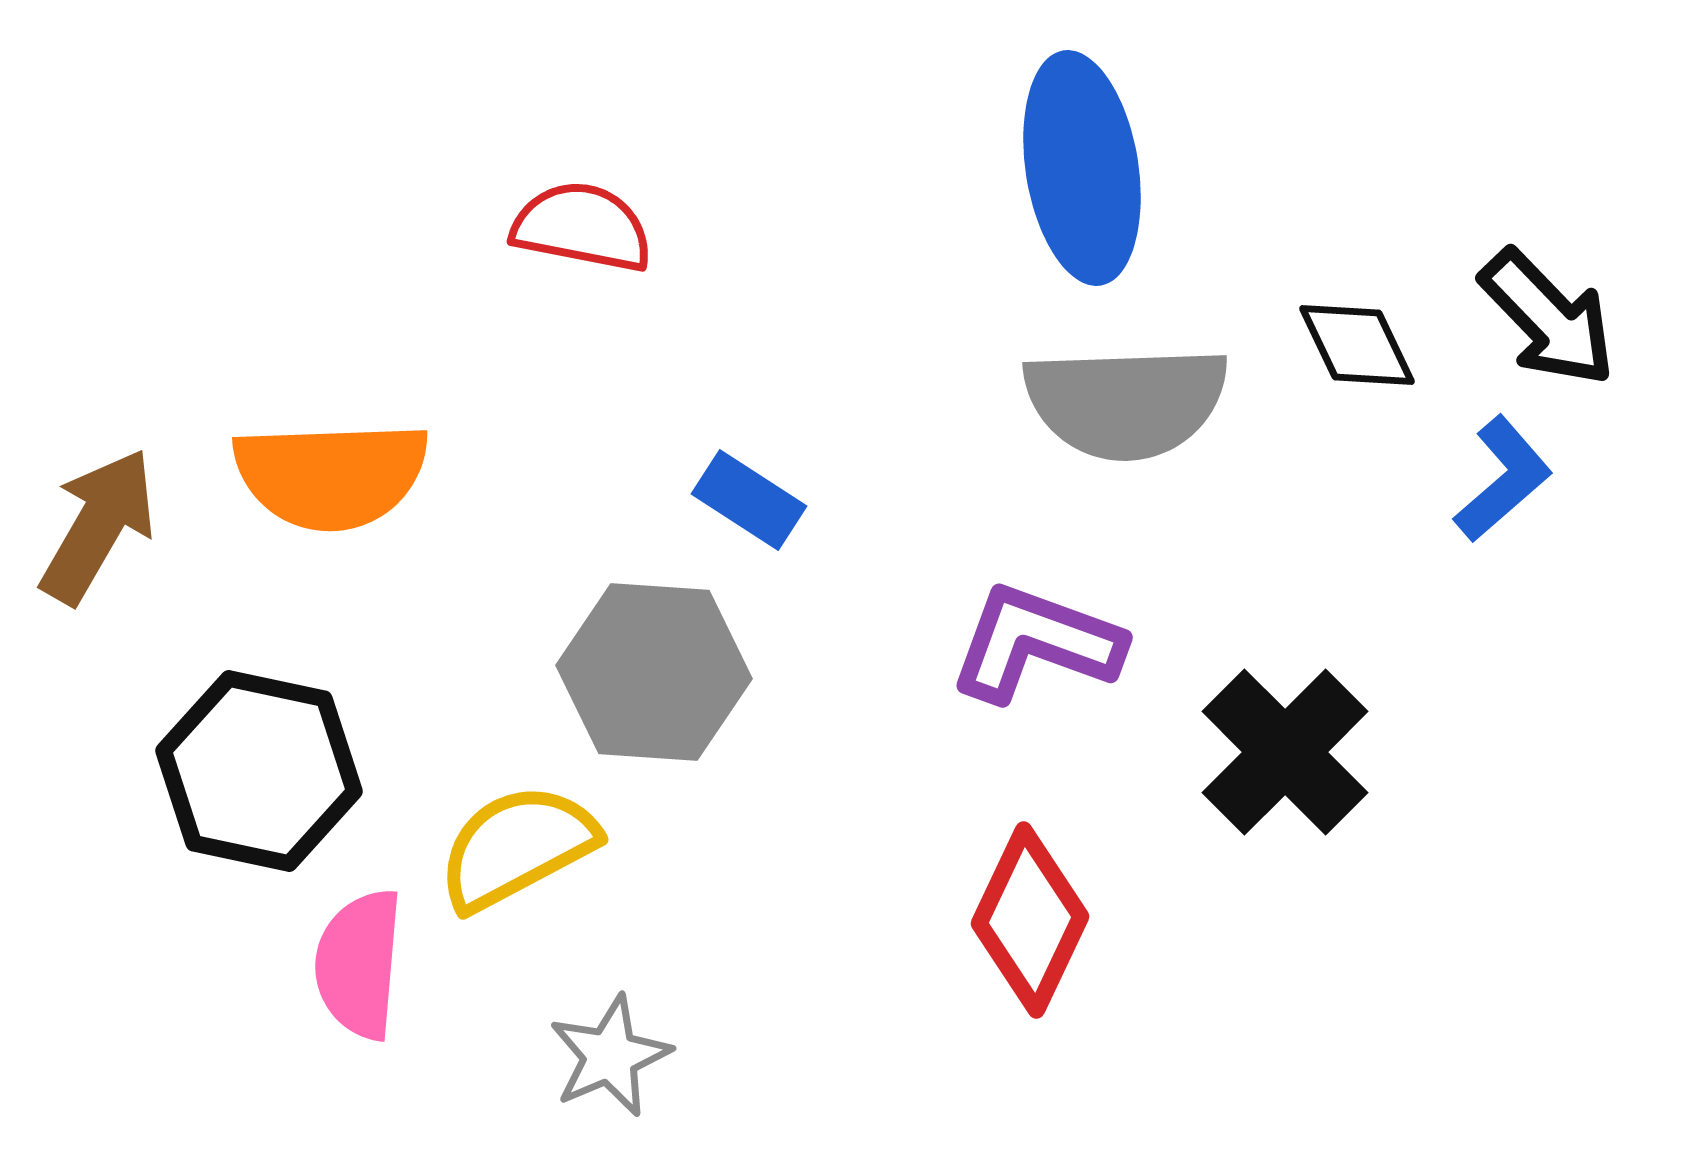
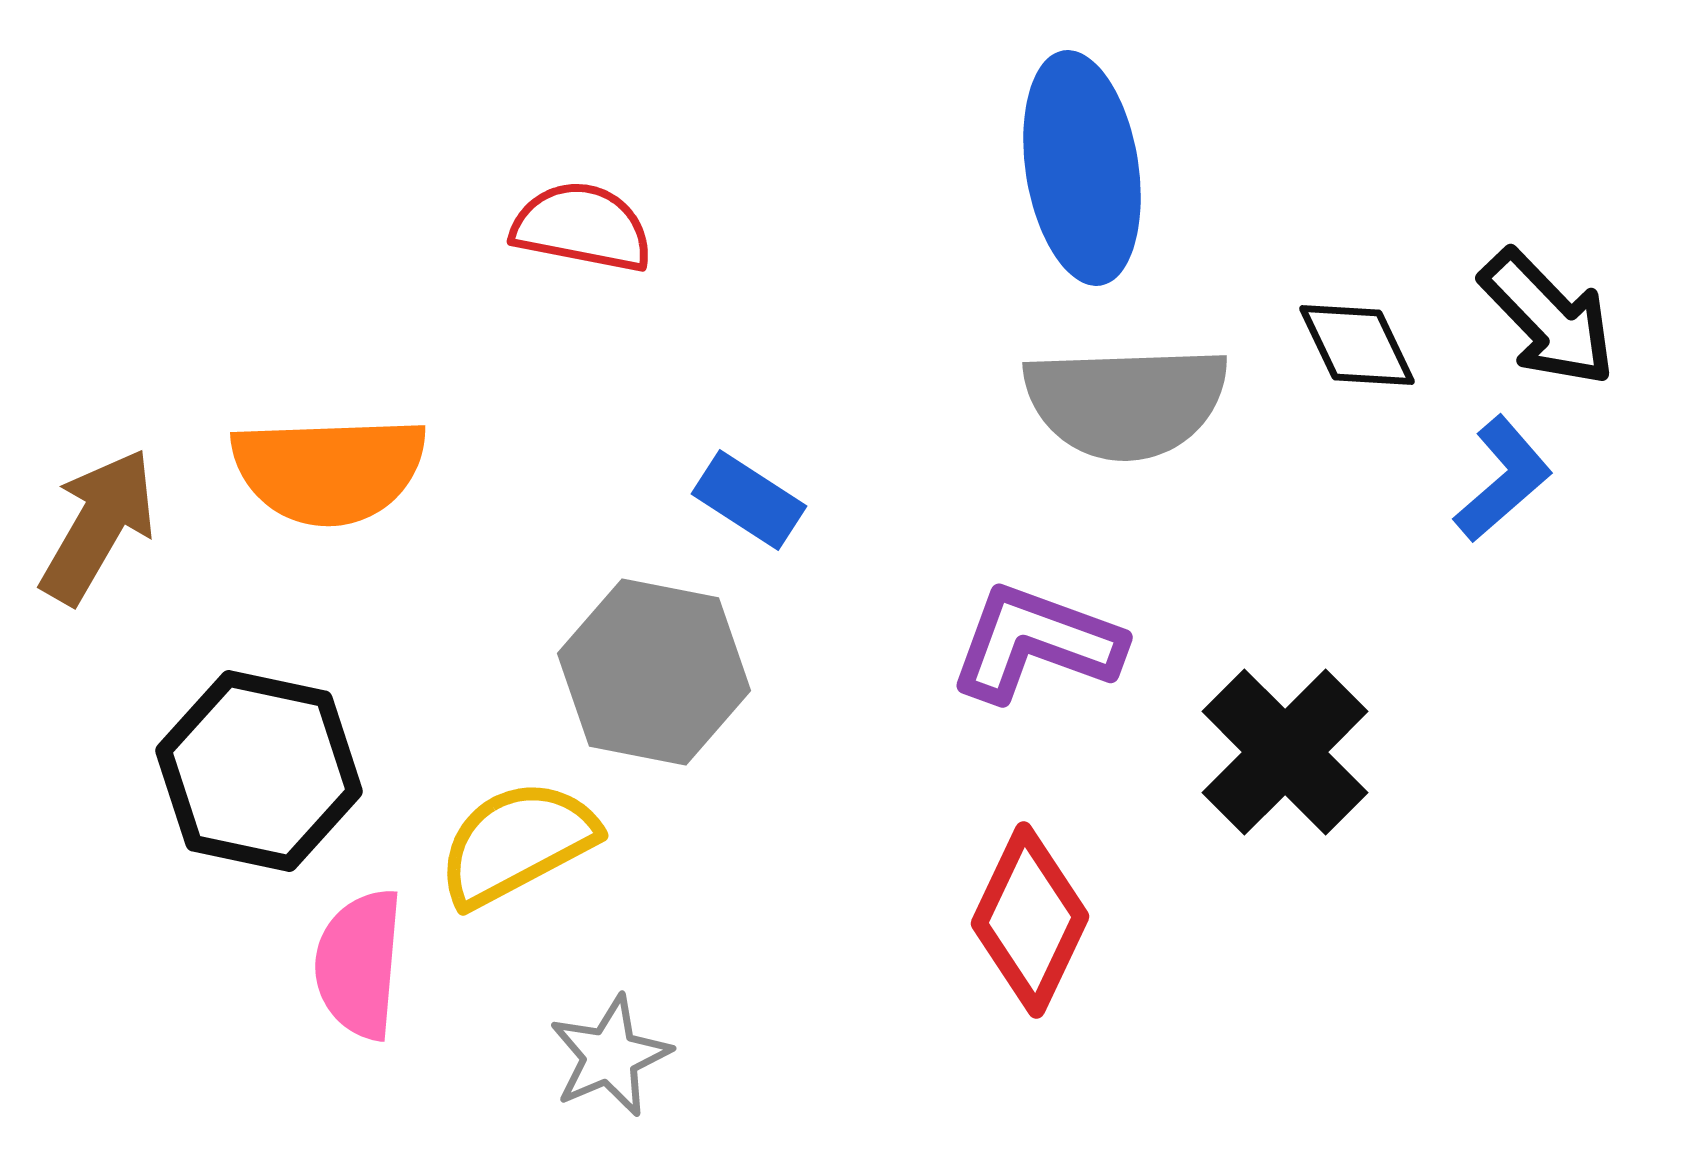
orange semicircle: moved 2 px left, 5 px up
gray hexagon: rotated 7 degrees clockwise
yellow semicircle: moved 4 px up
